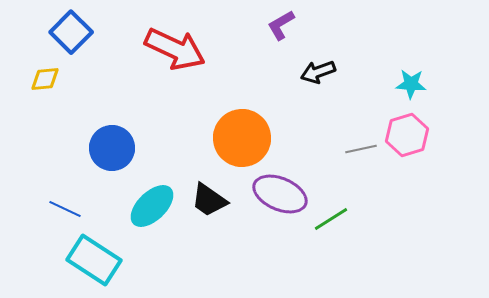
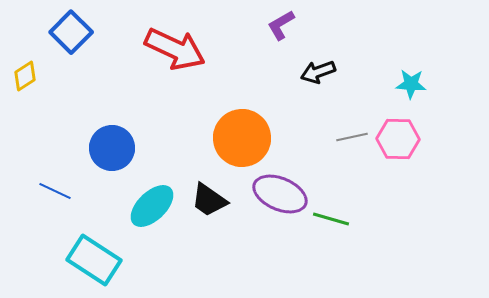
yellow diamond: moved 20 px left, 3 px up; rotated 28 degrees counterclockwise
pink hexagon: moved 9 px left, 4 px down; rotated 18 degrees clockwise
gray line: moved 9 px left, 12 px up
blue line: moved 10 px left, 18 px up
green line: rotated 48 degrees clockwise
